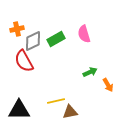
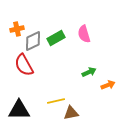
green rectangle: moved 1 px up
red semicircle: moved 4 px down
green arrow: moved 1 px left
orange arrow: rotated 80 degrees counterclockwise
brown triangle: moved 1 px right, 1 px down
